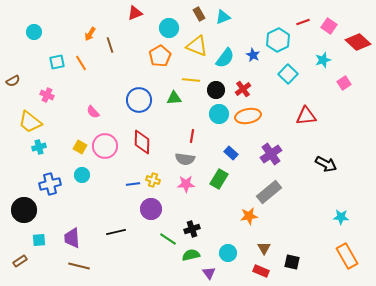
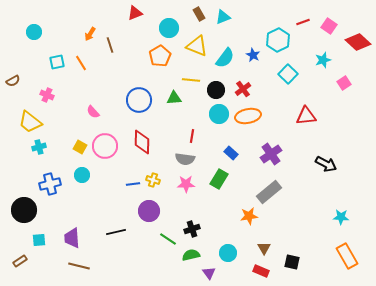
purple circle at (151, 209): moved 2 px left, 2 px down
